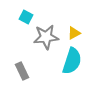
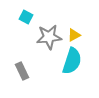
yellow triangle: moved 2 px down
gray star: moved 3 px right
